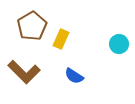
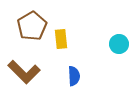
yellow rectangle: rotated 30 degrees counterclockwise
blue semicircle: rotated 126 degrees counterclockwise
